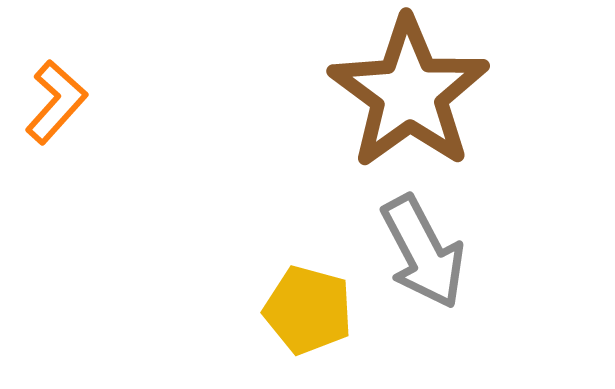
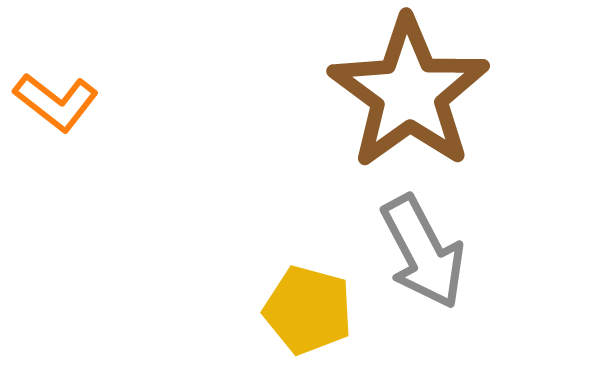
orange L-shape: rotated 86 degrees clockwise
